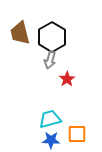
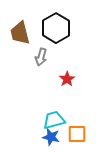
black hexagon: moved 4 px right, 9 px up
gray arrow: moved 9 px left, 3 px up
cyan trapezoid: moved 4 px right, 1 px down
blue star: moved 3 px up; rotated 12 degrees clockwise
